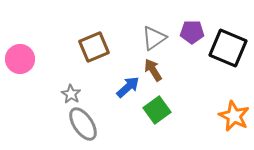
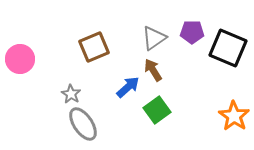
orange star: rotated 8 degrees clockwise
